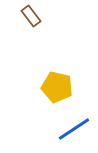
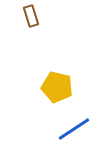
brown rectangle: rotated 20 degrees clockwise
